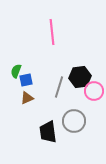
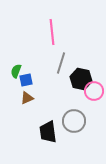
black hexagon: moved 1 px right, 2 px down; rotated 20 degrees clockwise
gray line: moved 2 px right, 24 px up
